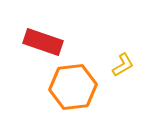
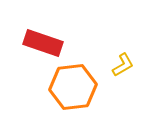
red rectangle: moved 1 px down
